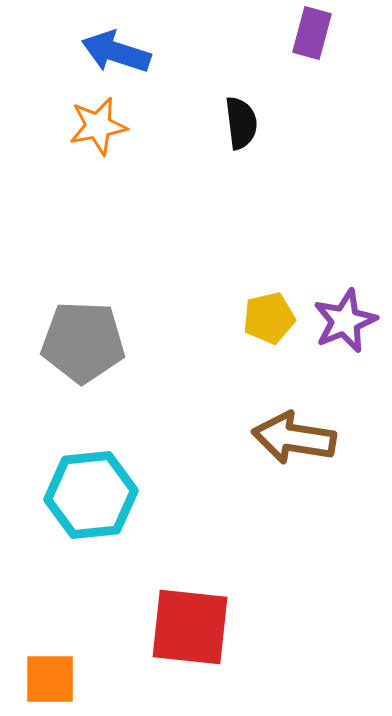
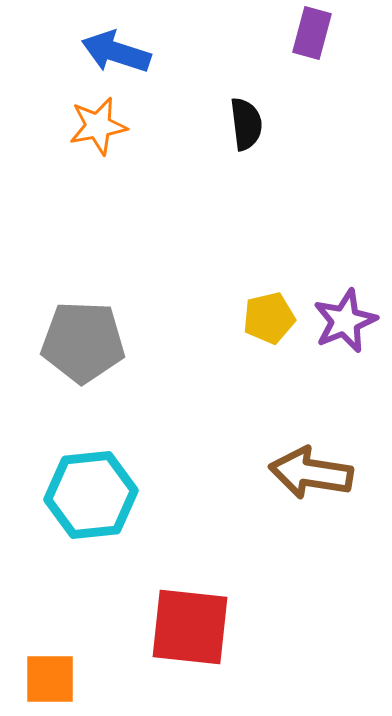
black semicircle: moved 5 px right, 1 px down
brown arrow: moved 17 px right, 35 px down
